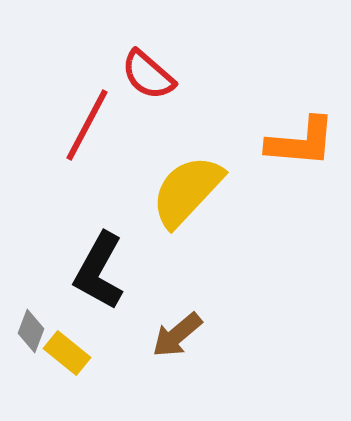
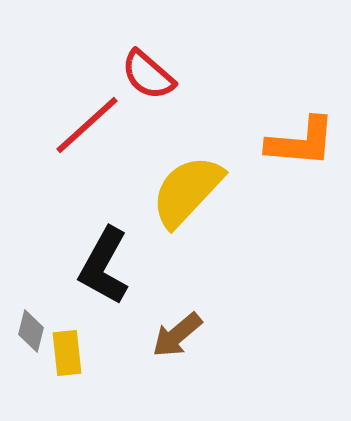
red line: rotated 20 degrees clockwise
black L-shape: moved 5 px right, 5 px up
gray diamond: rotated 6 degrees counterclockwise
yellow rectangle: rotated 45 degrees clockwise
